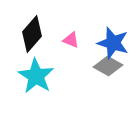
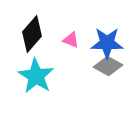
blue star: moved 6 px left; rotated 16 degrees counterclockwise
